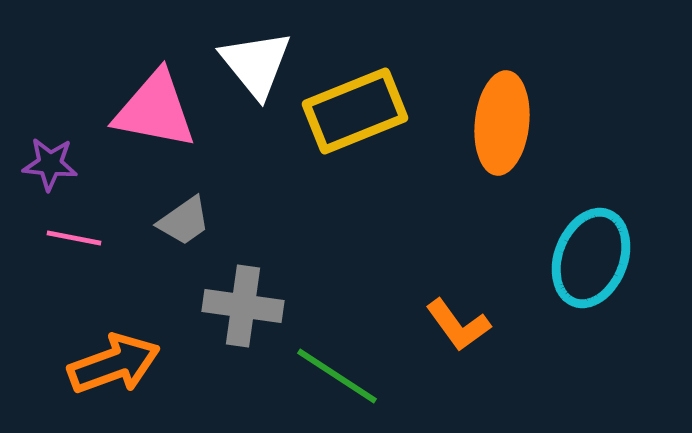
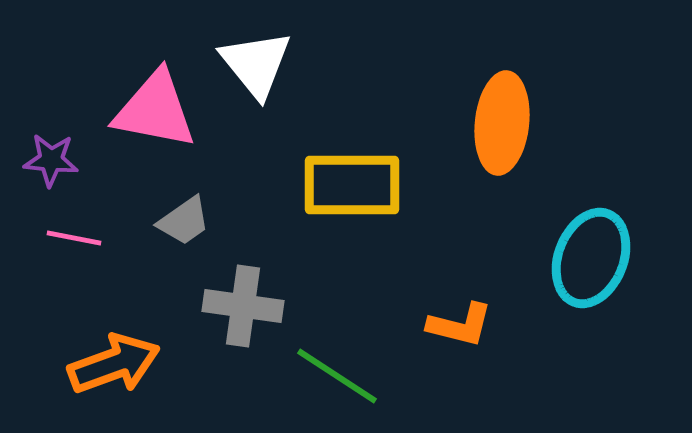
yellow rectangle: moved 3 px left, 74 px down; rotated 22 degrees clockwise
purple star: moved 1 px right, 4 px up
orange L-shape: moved 2 px right; rotated 40 degrees counterclockwise
